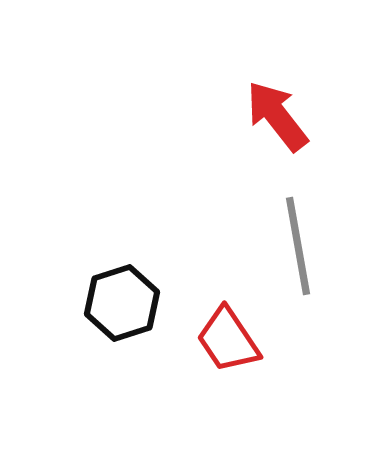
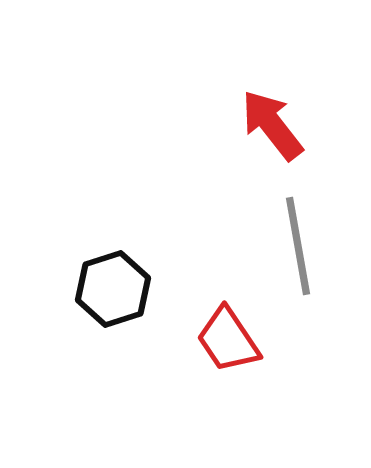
red arrow: moved 5 px left, 9 px down
black hexagon: moved 9 px left, 14 px up
